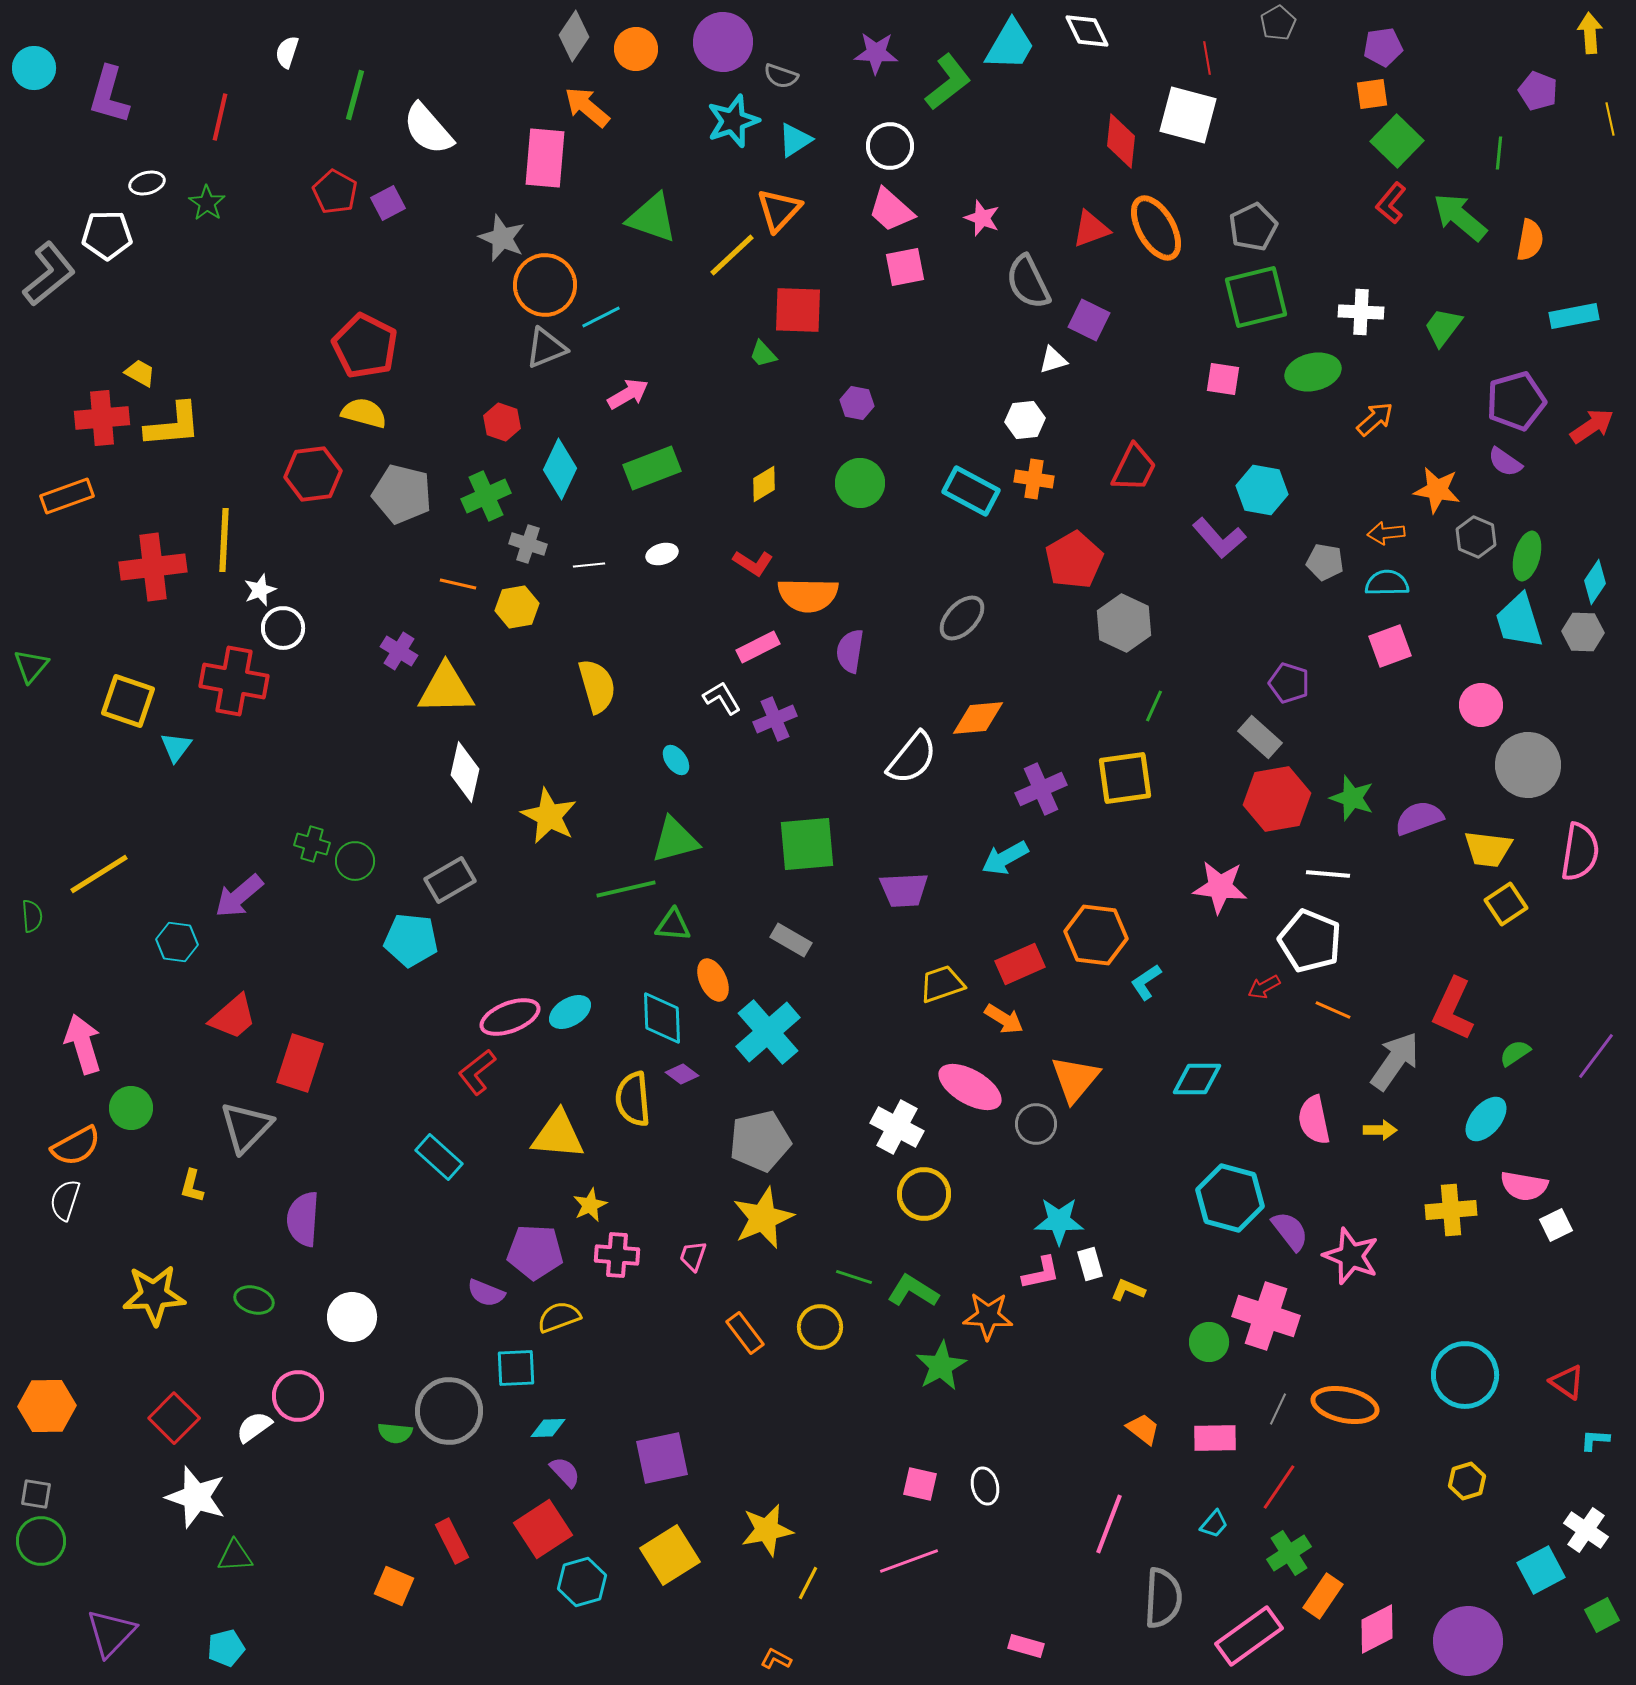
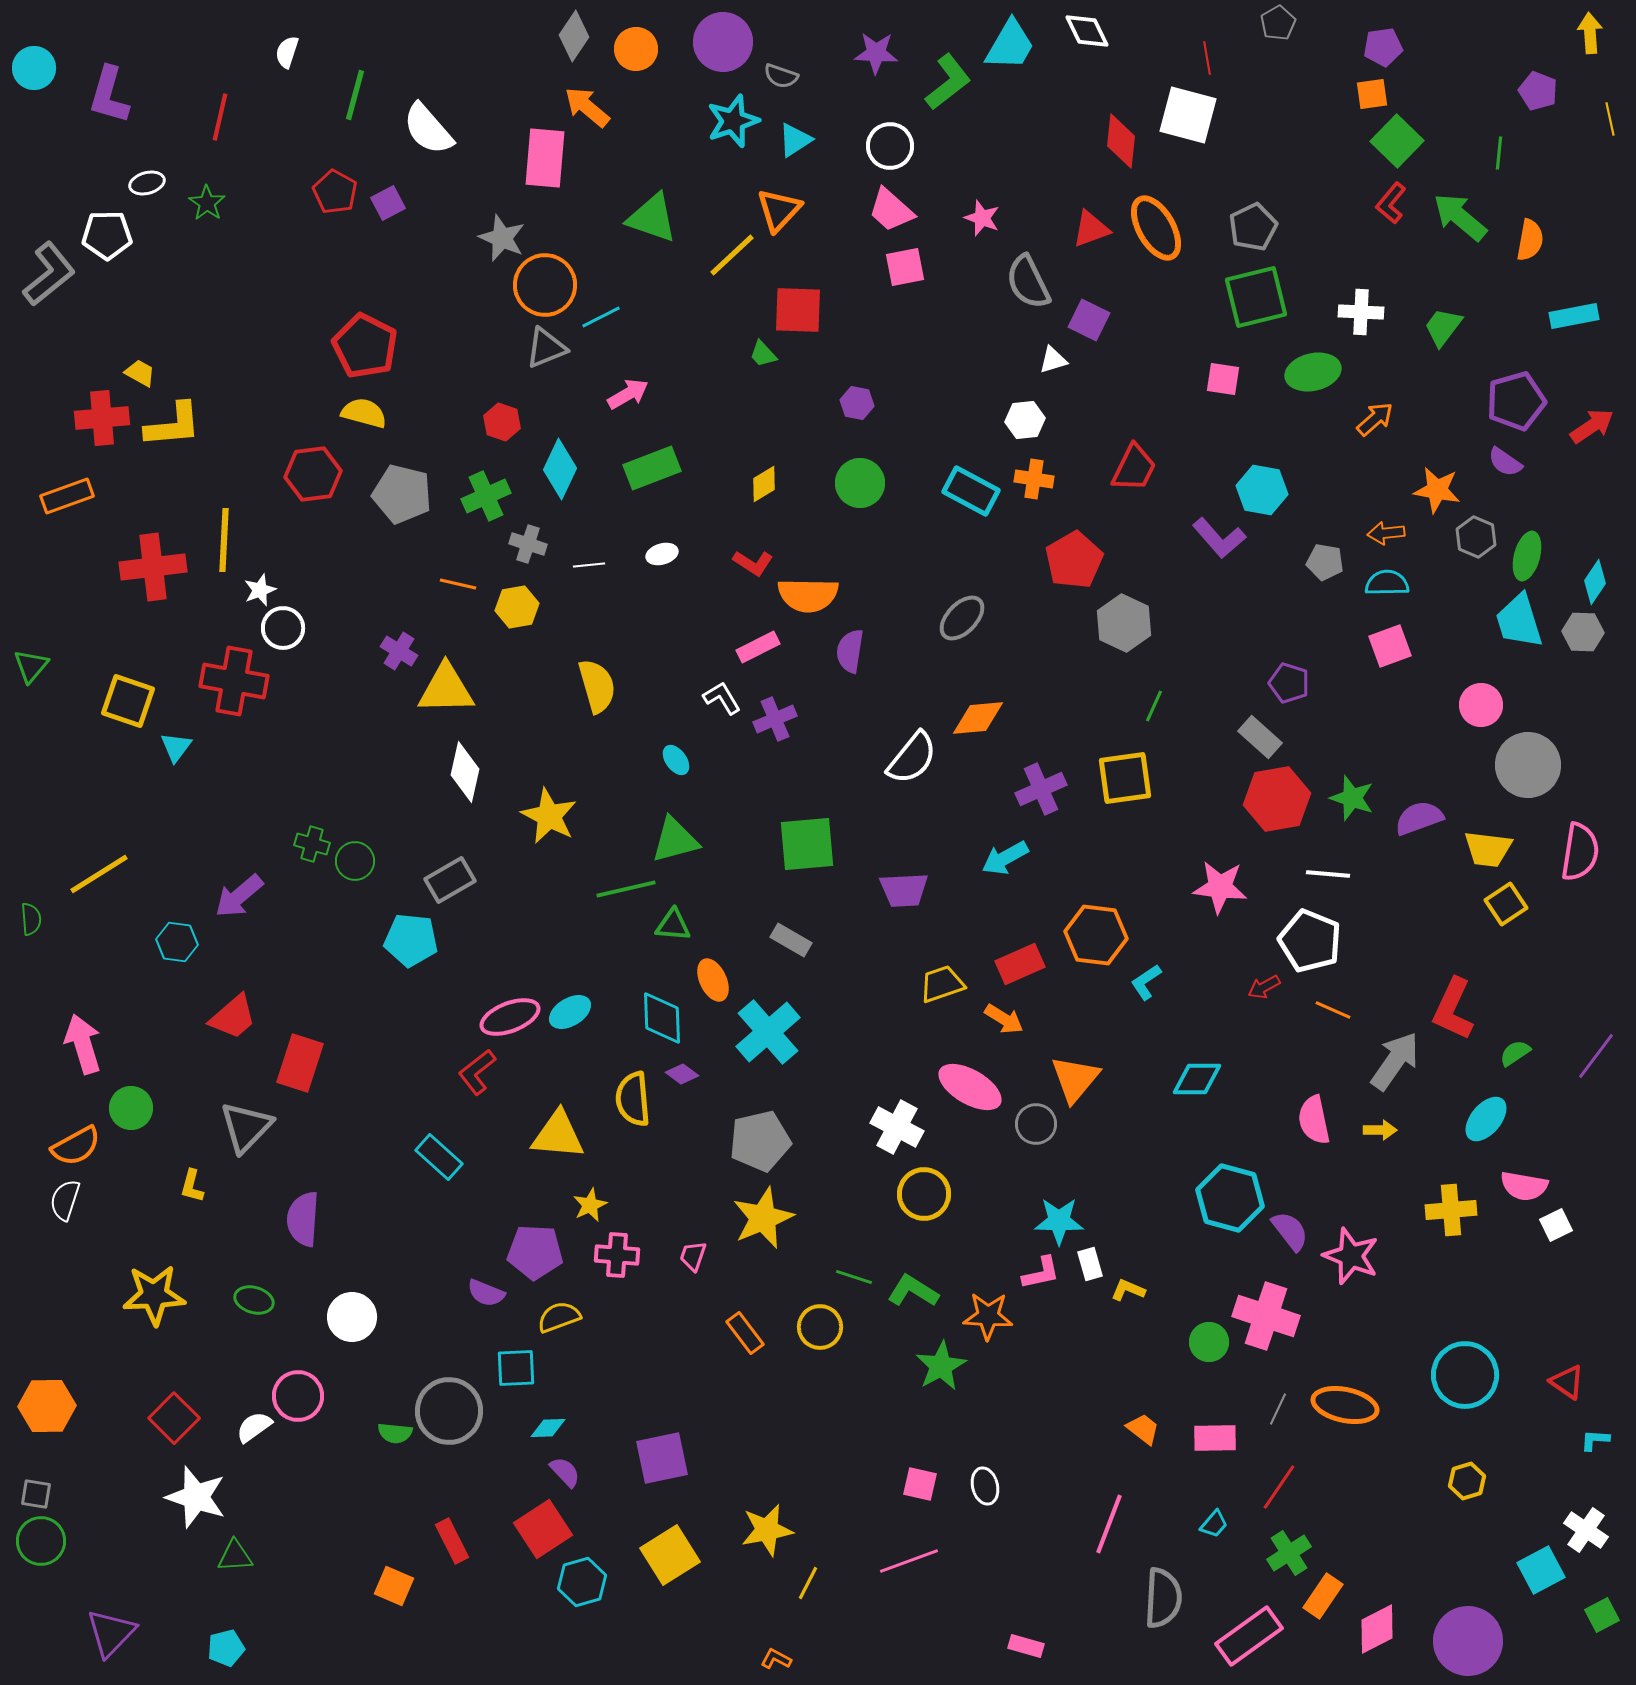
green semicircle at (32, 916): moved 1 px left, 3 px down
